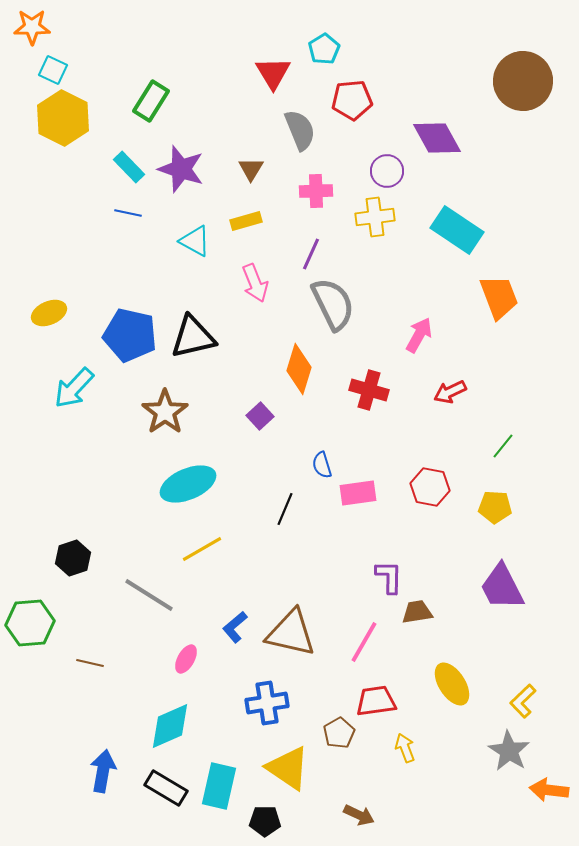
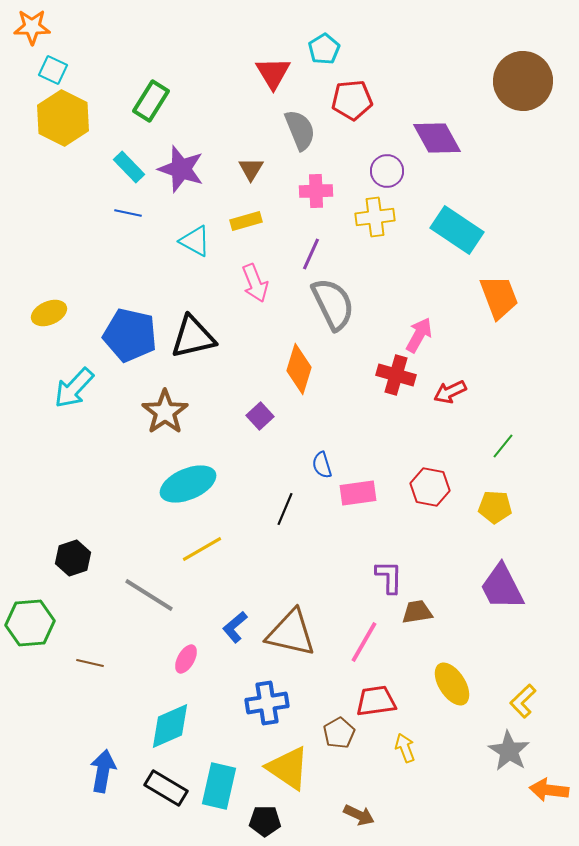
red cross at (369, 390): moved 27 px right, 15 px up
